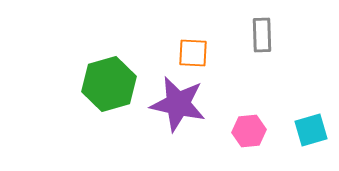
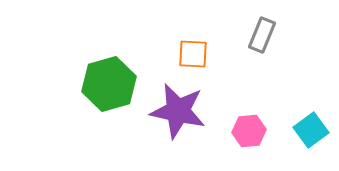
gray rectangle: rotated 24 degrees clockwise
orange square: moved 1 px down
purple star: moved 7 px down
cyan square: rotated 20 degrees counterclockwise
